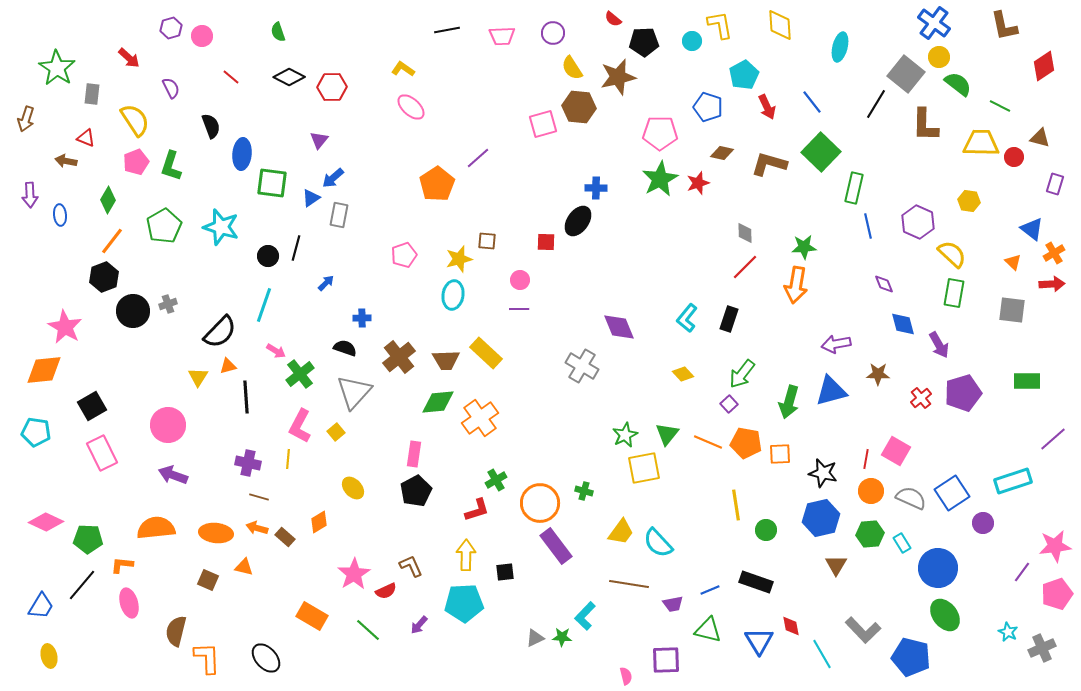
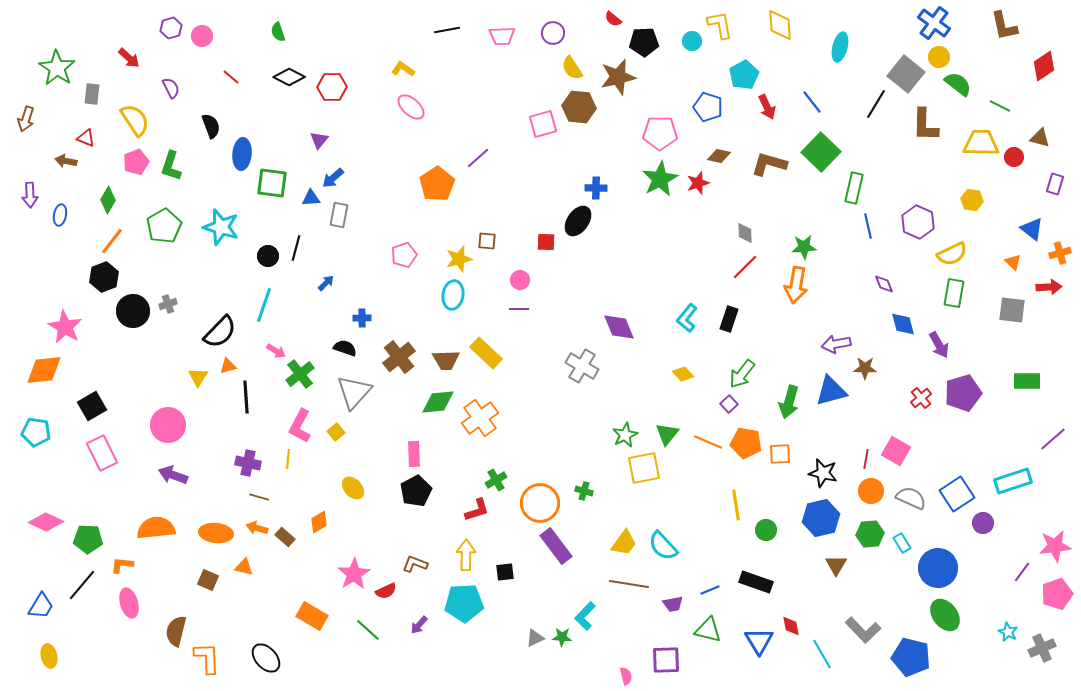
brown diamond at (722, 153): moved 3 px left, 3 px down
blue triangle at (311, 198): rotated 30 degrees clockwise
yellow hexagon at (969, 201): moved 3 px right, 1 px up
blue ellipse at (60, 215): rotated 15 degrees clockwise
orange cross at (1054, 253): moved 6 px right; rotated 15 degrees clockwise
yellow semicircle at (952, 254): rotated 112 degrees clockwise
red arrow at (1052, 284): moved 3 px left, 3 px down
brown star at (878, 374): moved 13 px left, 6 px up
pink rectangle at (414, 454): rotated 10 degrees counterclockwise
blue square at (952, 493): moved 5 px right, 1 px down
yellow trapezoid at (621, 532): moved 3 px right, 11 px down
cyan semicircle at (658, 543): moved 5 px right, 3 px down
brown L-shape at (411, 566): moved 4 px right, 2 px up; rotated 45 degrees counterclockwise
